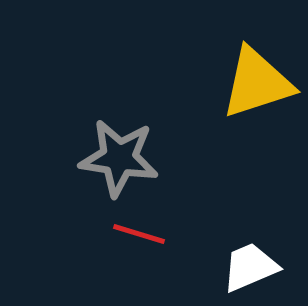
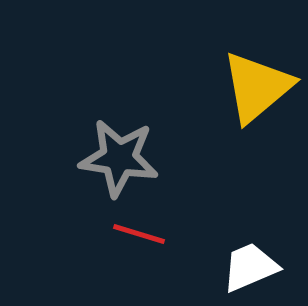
yellow triangle: moved 4 px down; rotated 22 degrees counterclockwise
